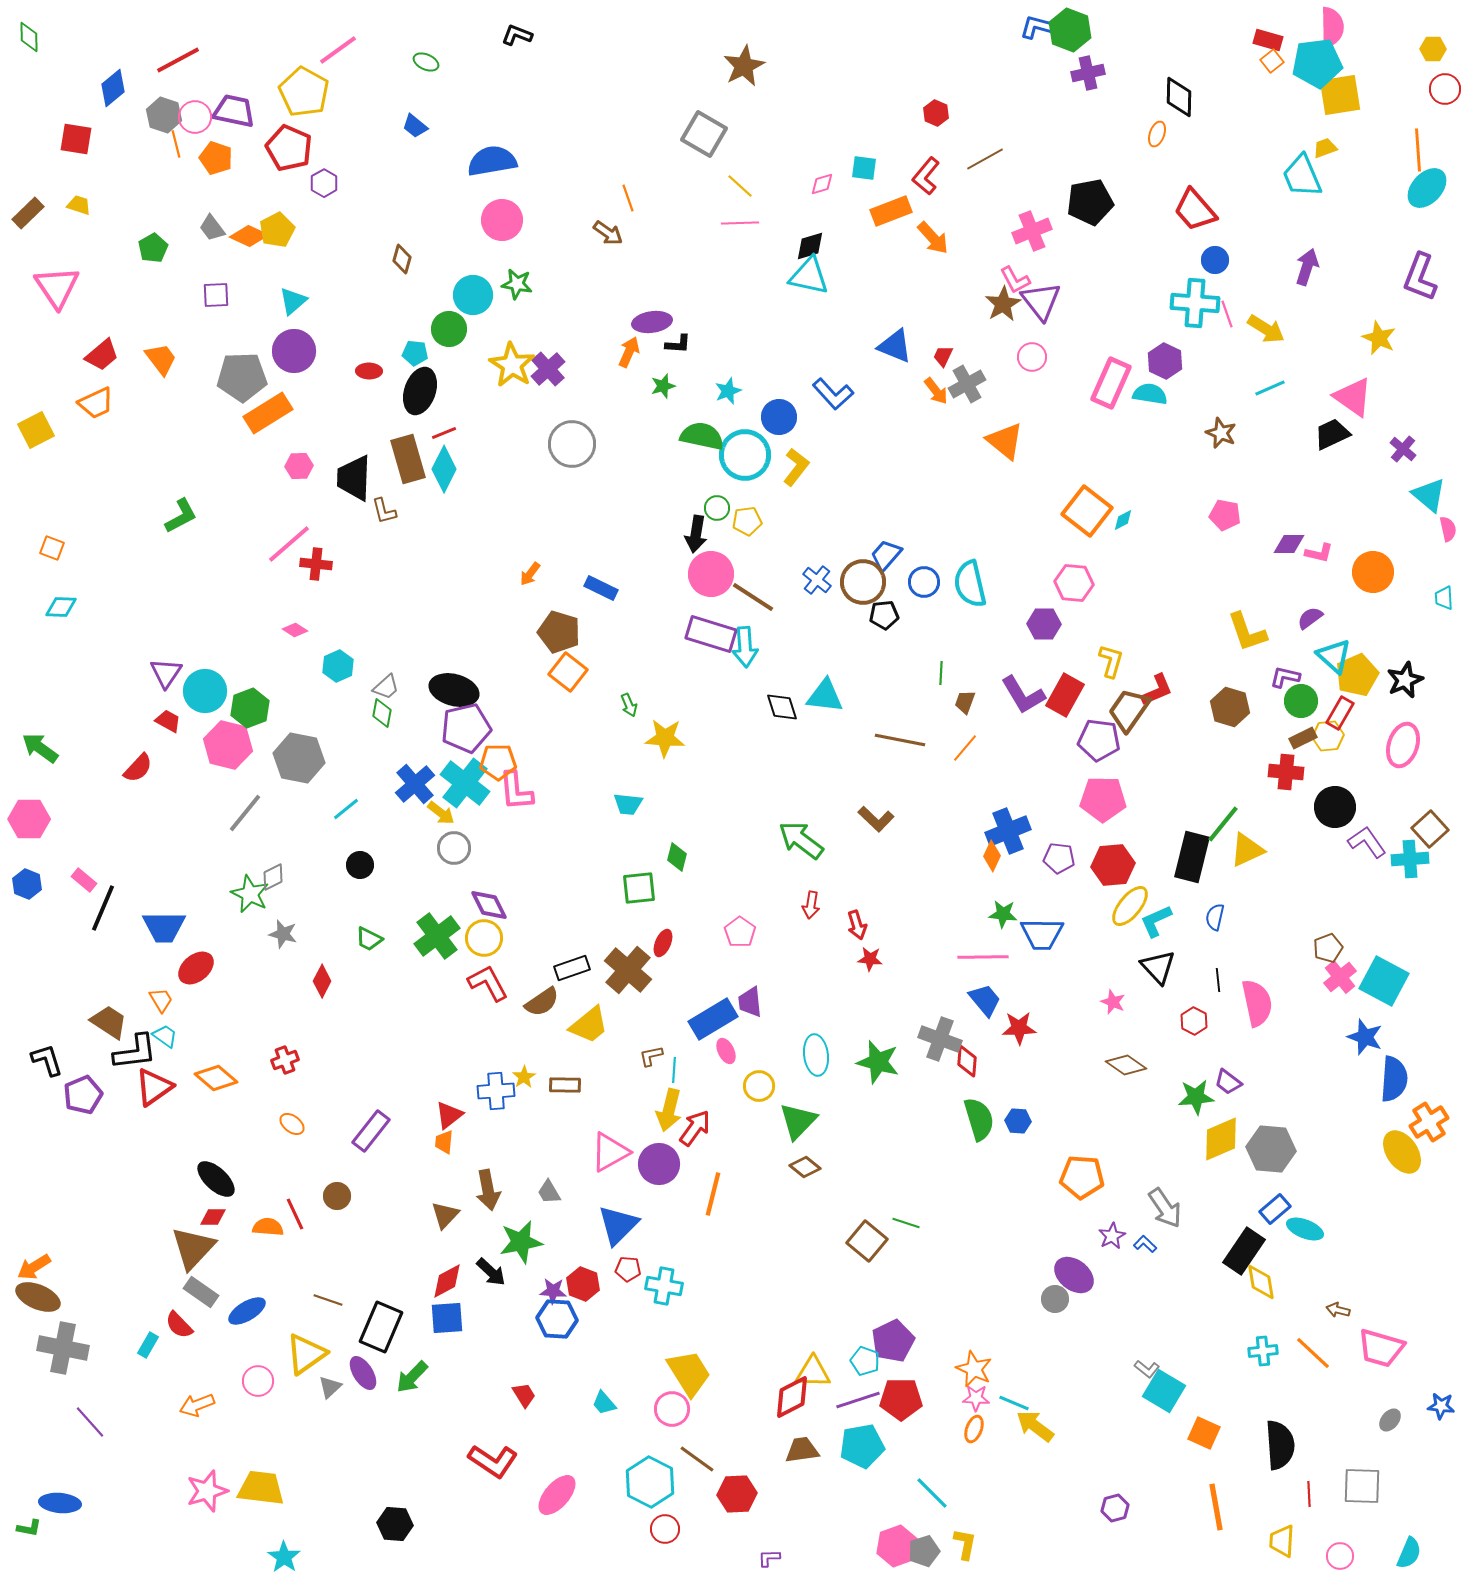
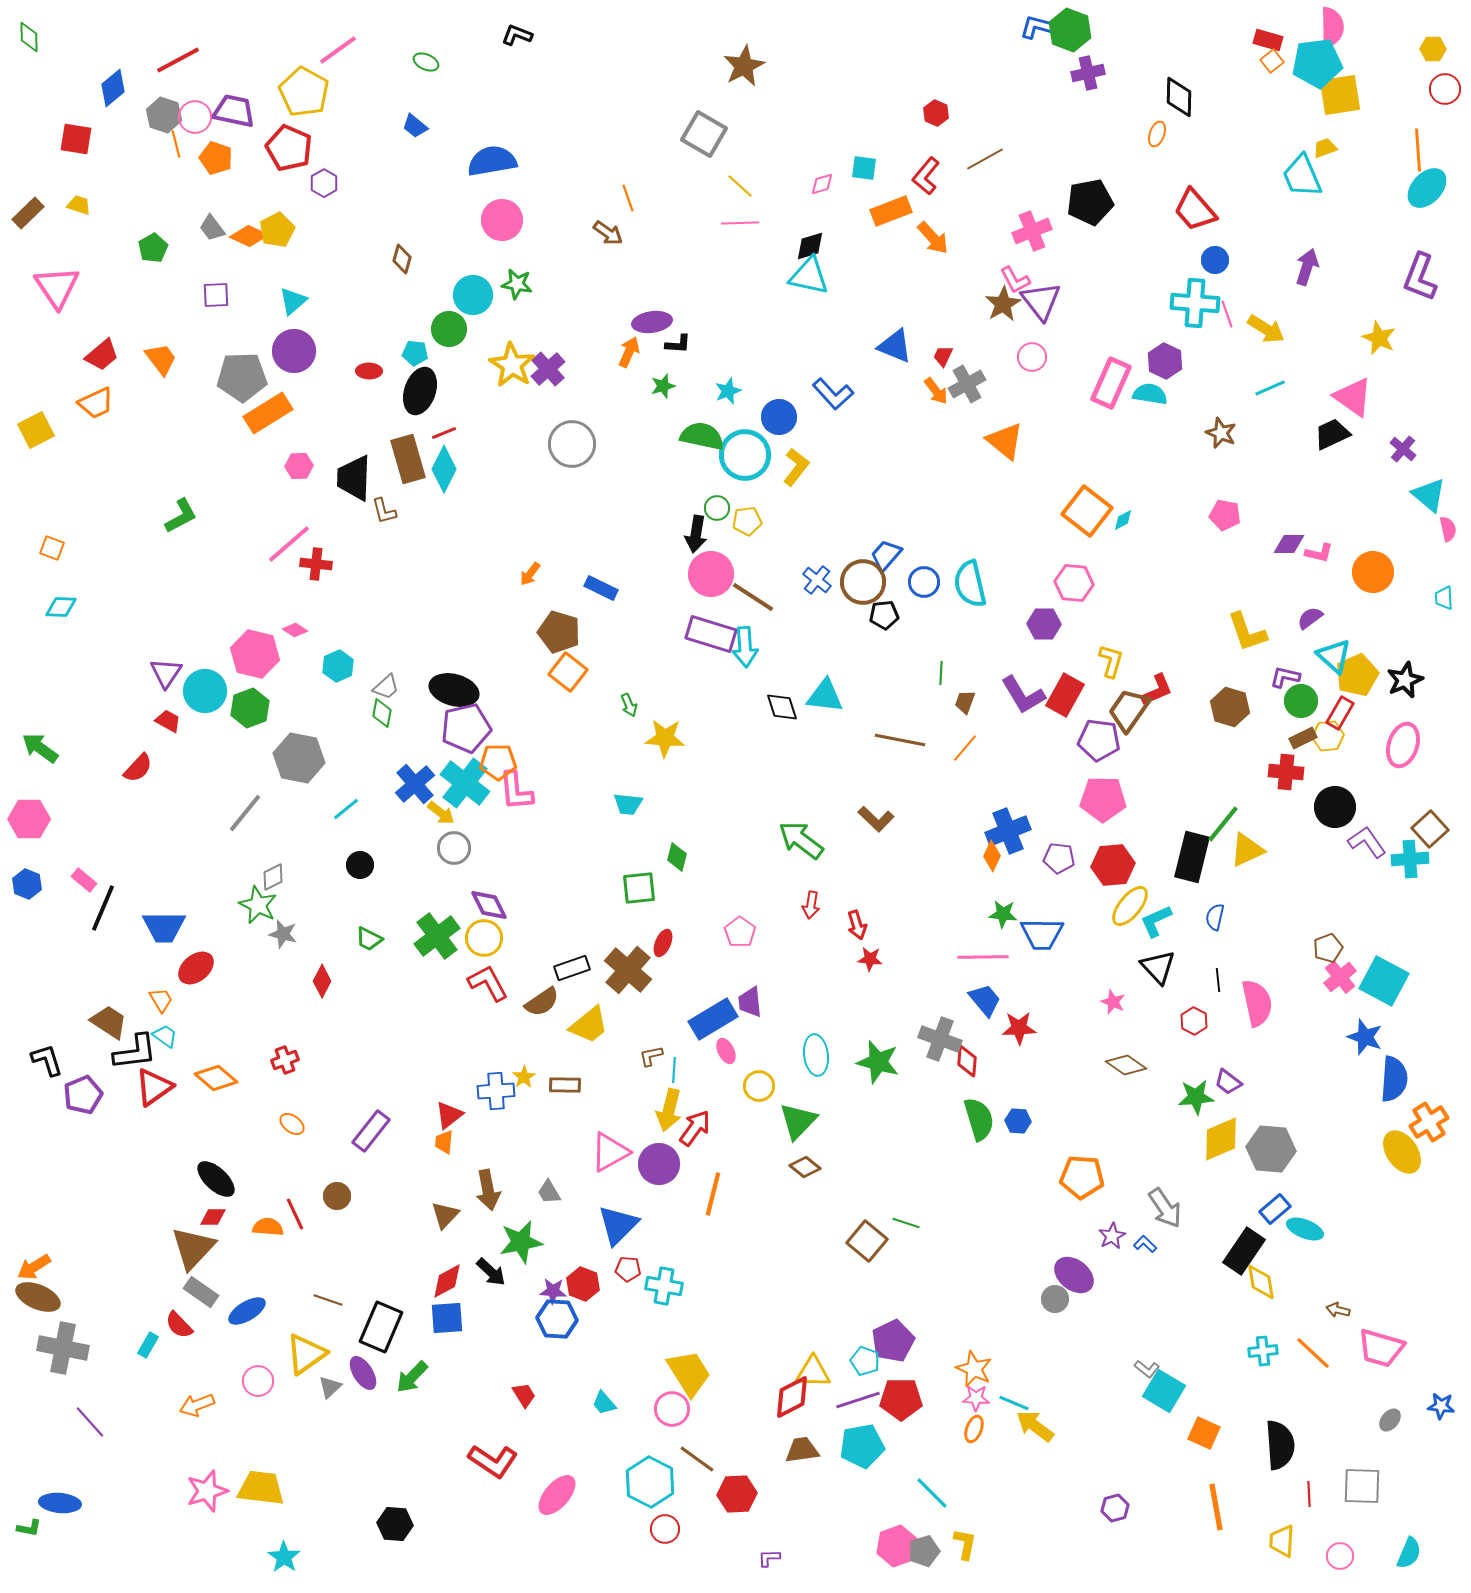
pink hexagon at (228, 745): moved 27 px right, 91 px up
green star at (250, 894): moved 8 px right, 11 px down
